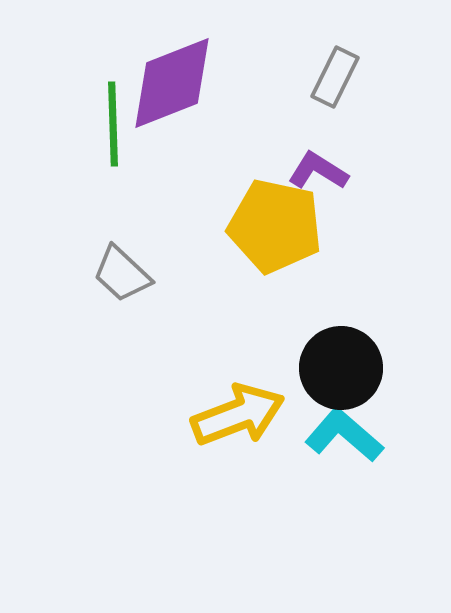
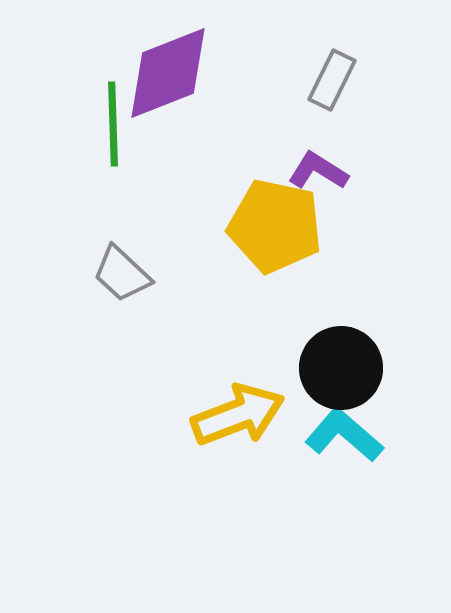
gray rectangle: moved 3 px left, 3 px down
purple diamond: moved 4 px left, 10 px up
